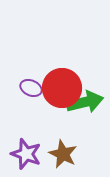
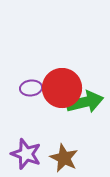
purple ellipse: rotated 30 degrees counterclockwise
brown star: moved 1 px right, 4 px down
